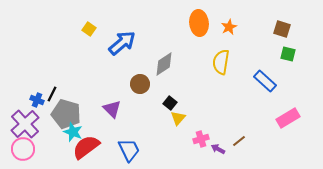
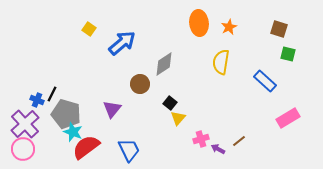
brown square: moved 3 px left
purple triangle: rotated 24 degrees clockwise
